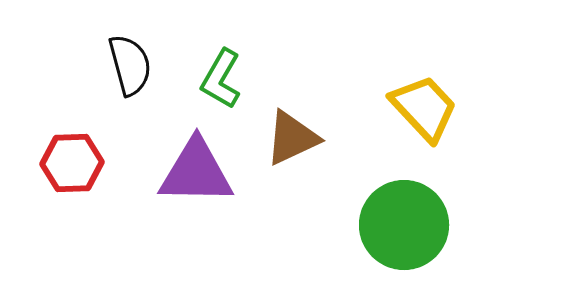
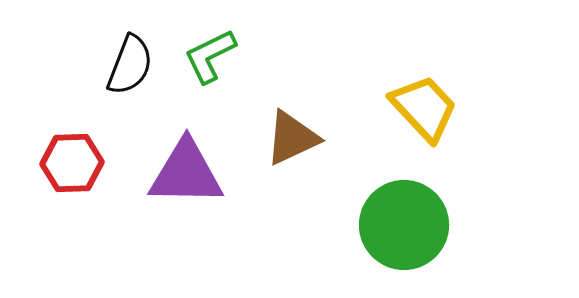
black semicircle: rotated 36 degrees clockwise
green L-shape: moved 11 px left, 23 px up; rotated 34 degrees clockwise
purple triangle: moved 10 px left, 1 px down
